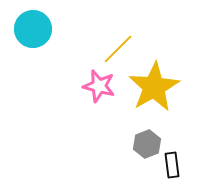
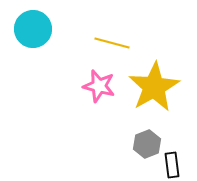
yellow line: moved 6 px left, 6 px up; rotated 60 degrees clockwise
